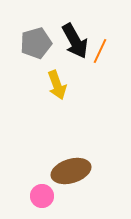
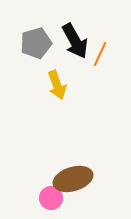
orange line: moved 3 px down
brown ellipse: moved 2 px right, 8 px down
pink circle: moved 9 px right, 2 px down
